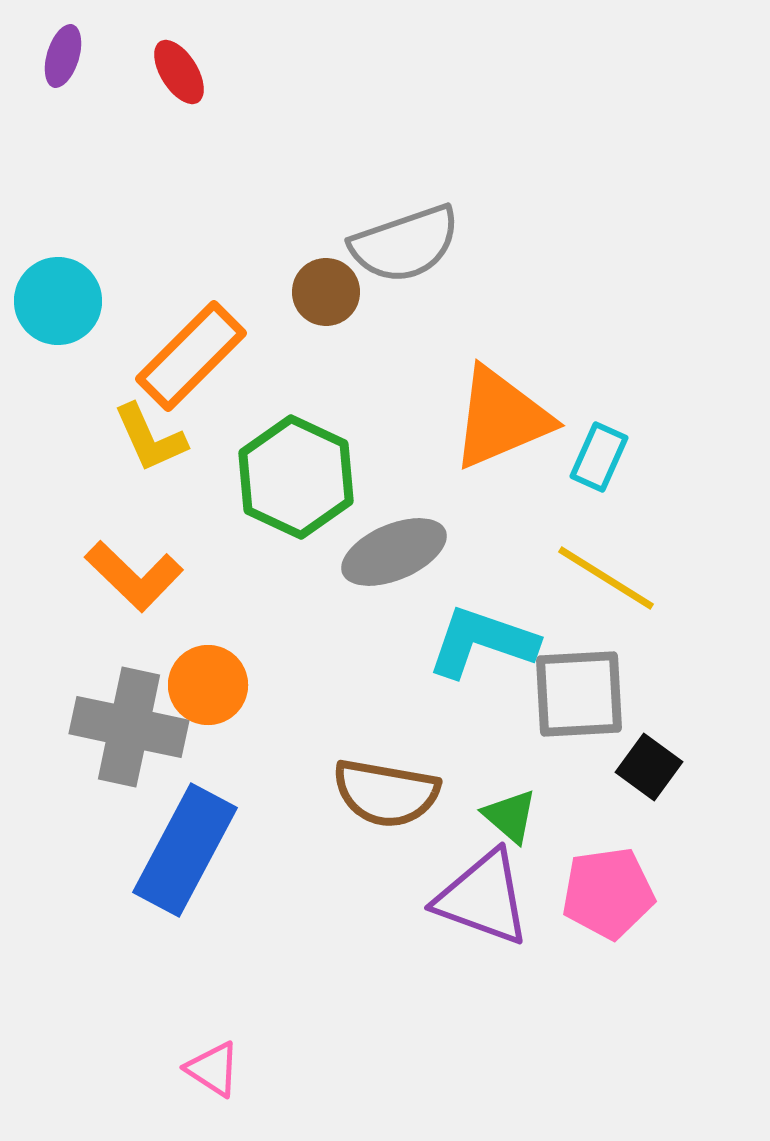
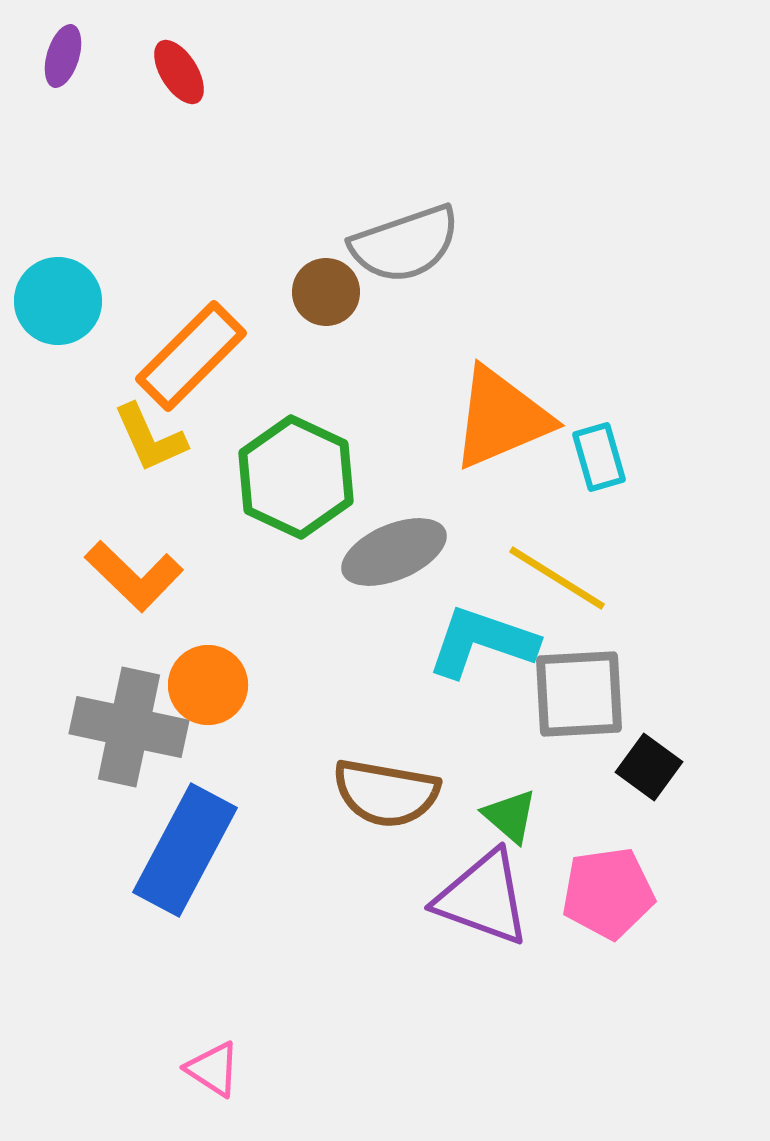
cyan rectangle: rotated 40 degrees counterclockwise
yellow line: moved 49 px left
